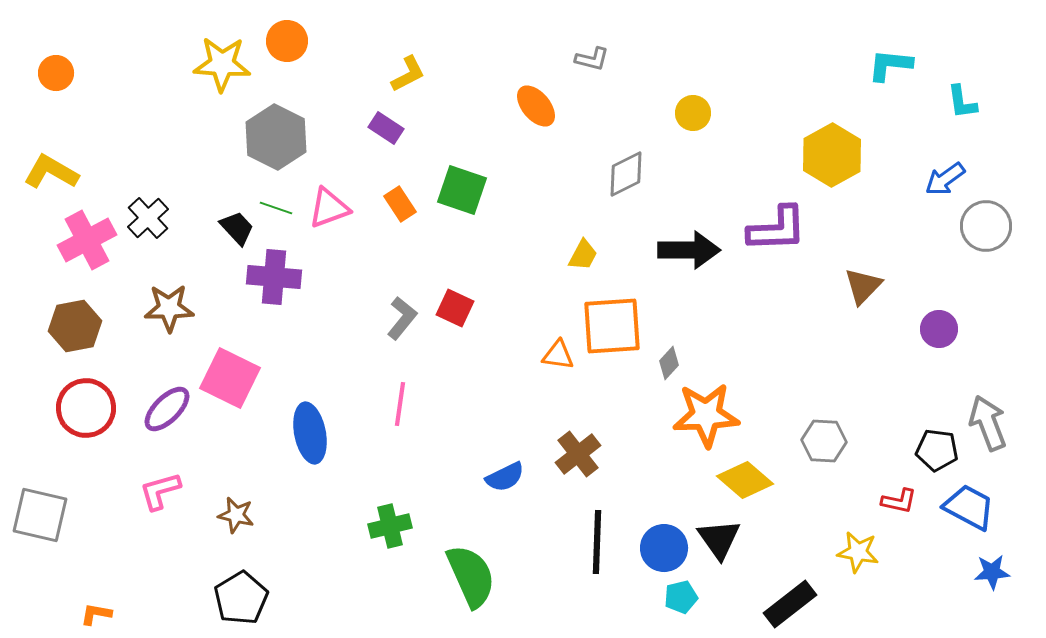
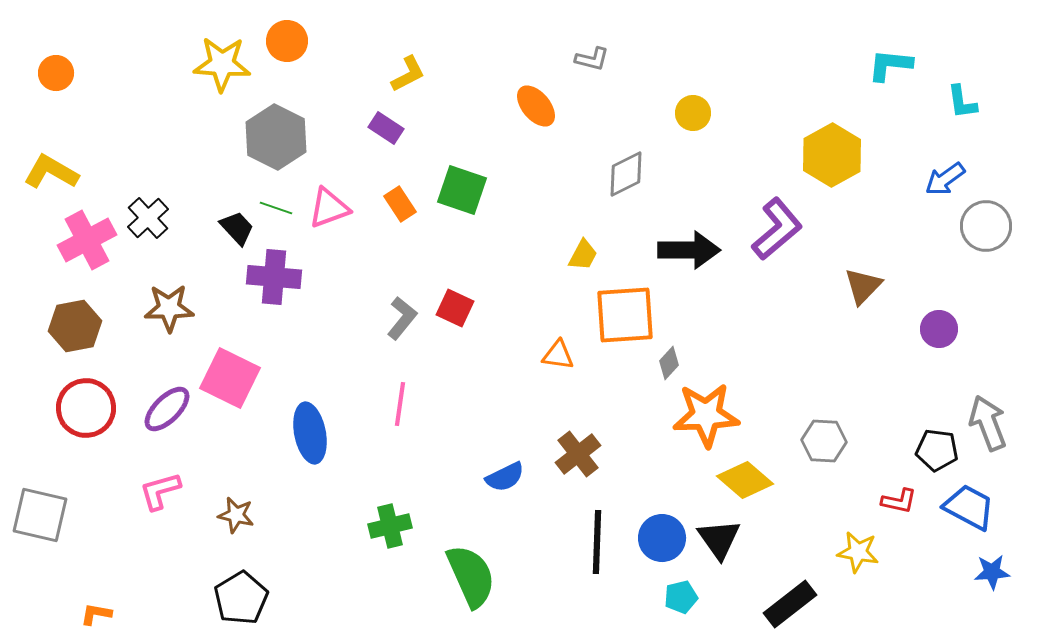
purple L-shape at (777, 229): rotated 38 degrees counterclockwise
orange square at (612, 326): moved 13 px right, 11 px up
blue circle at (664, 548): moved 2 px left, 10 px up
